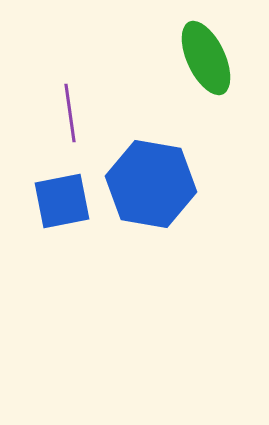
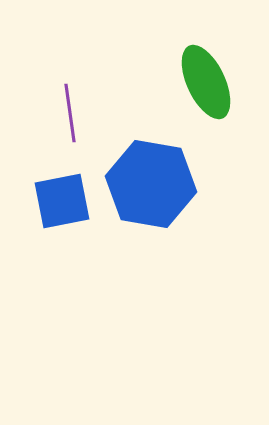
green ellipse: moved 24 px down
